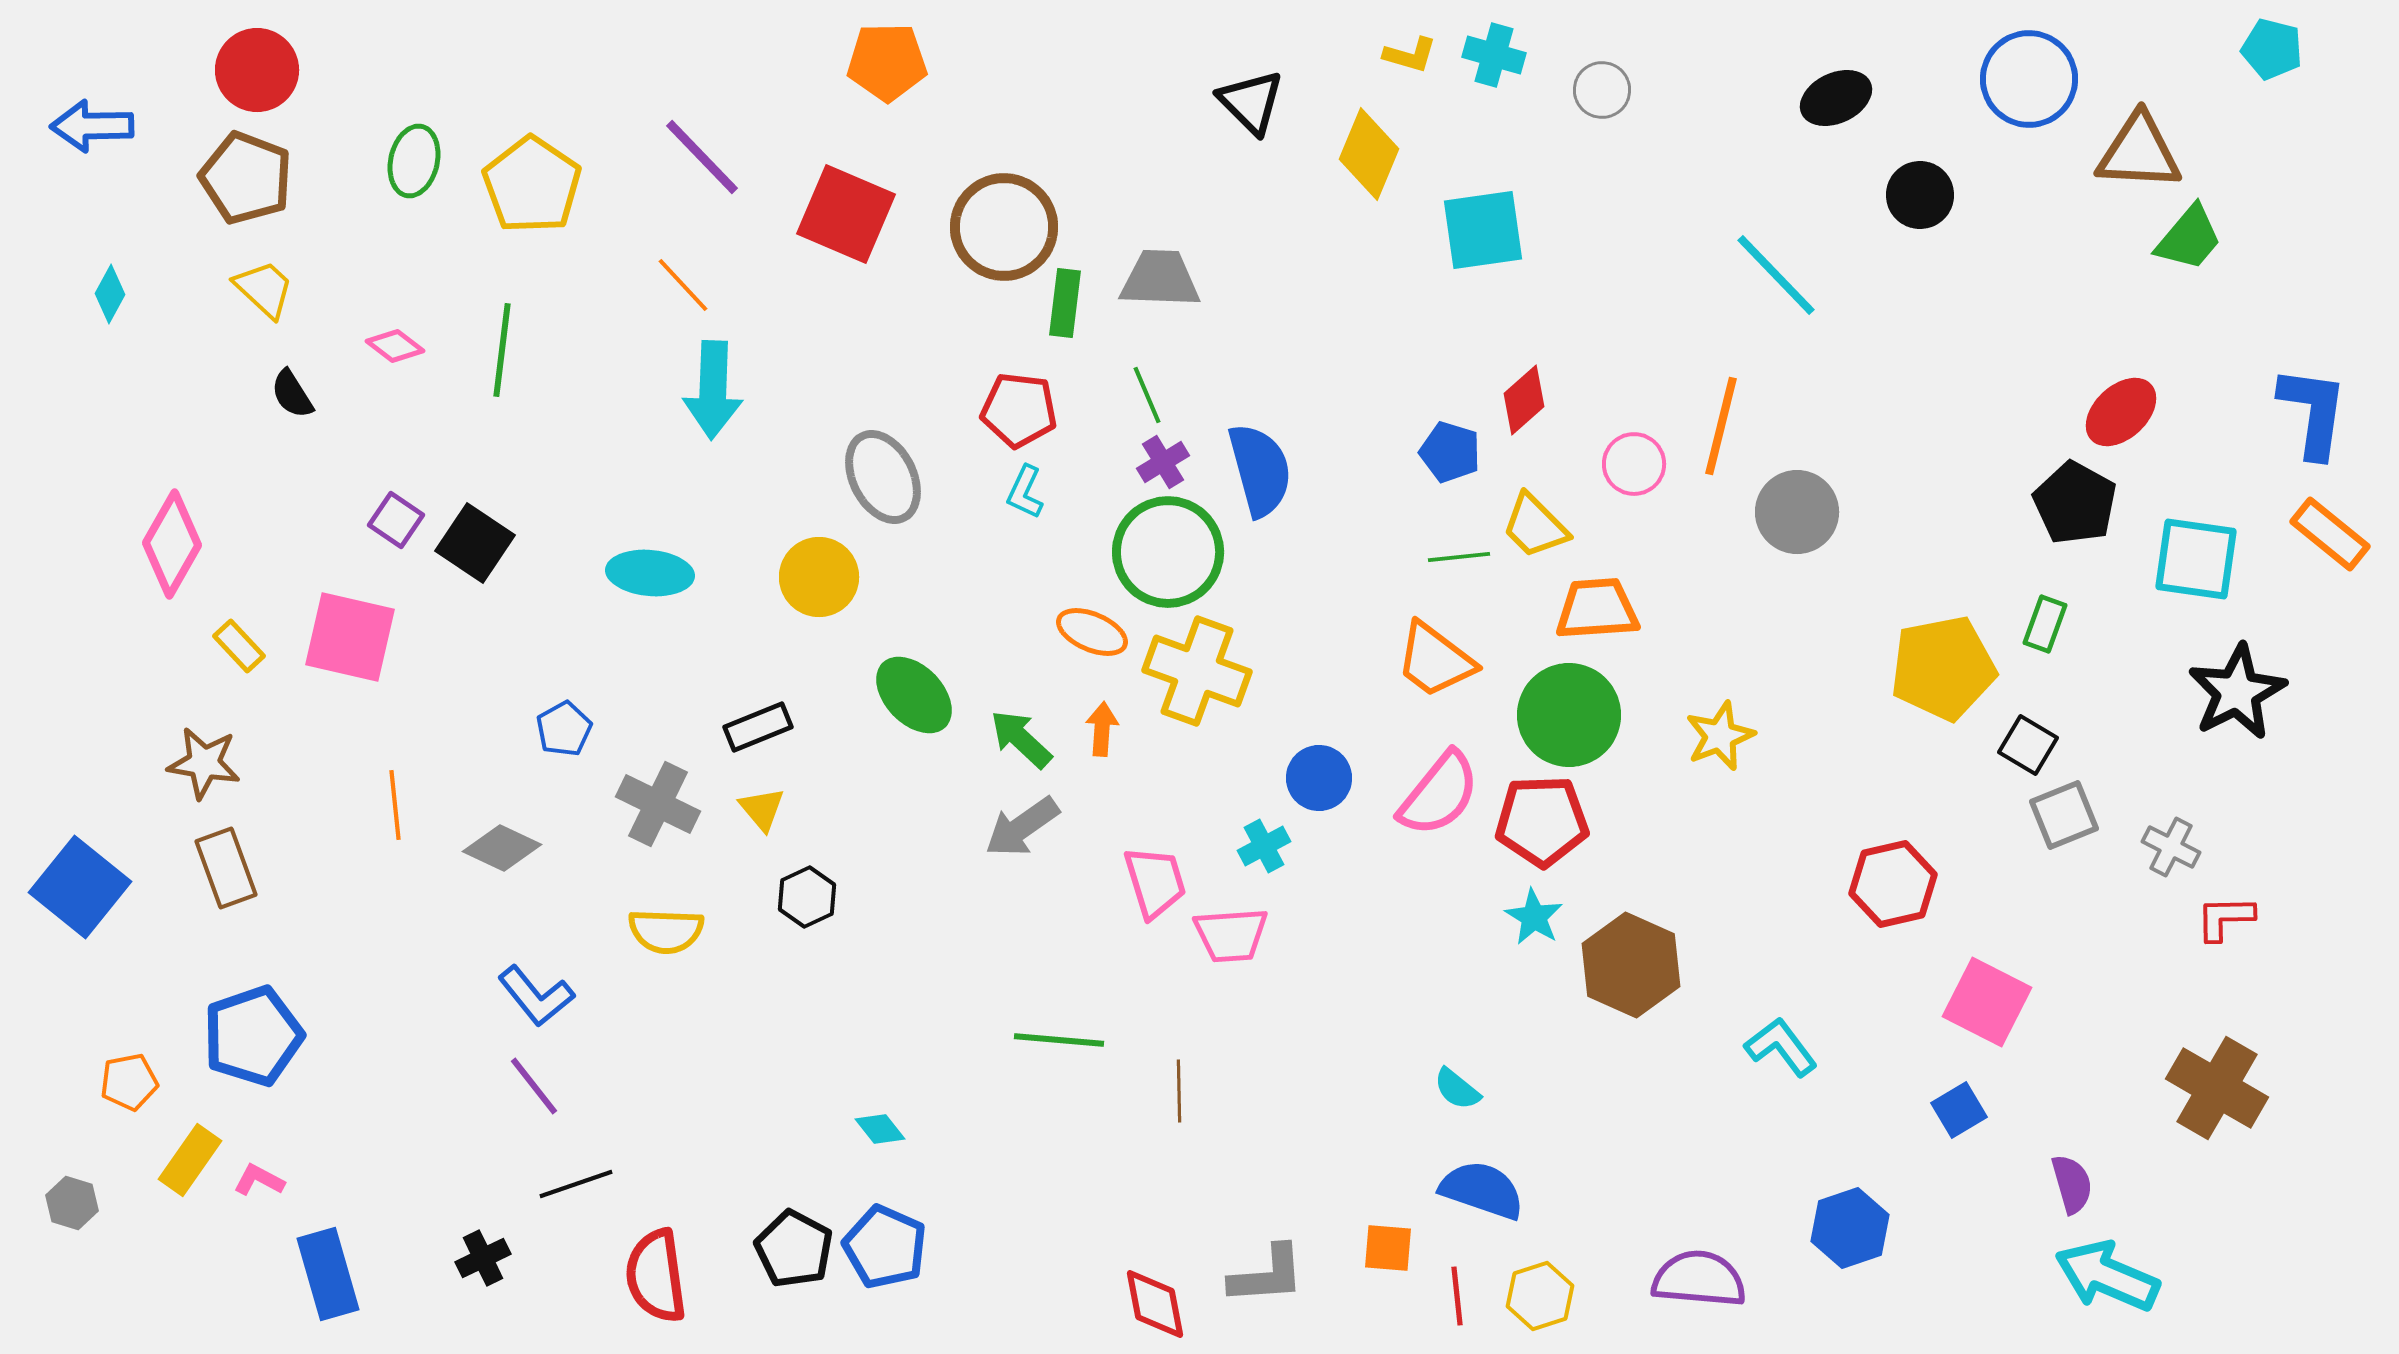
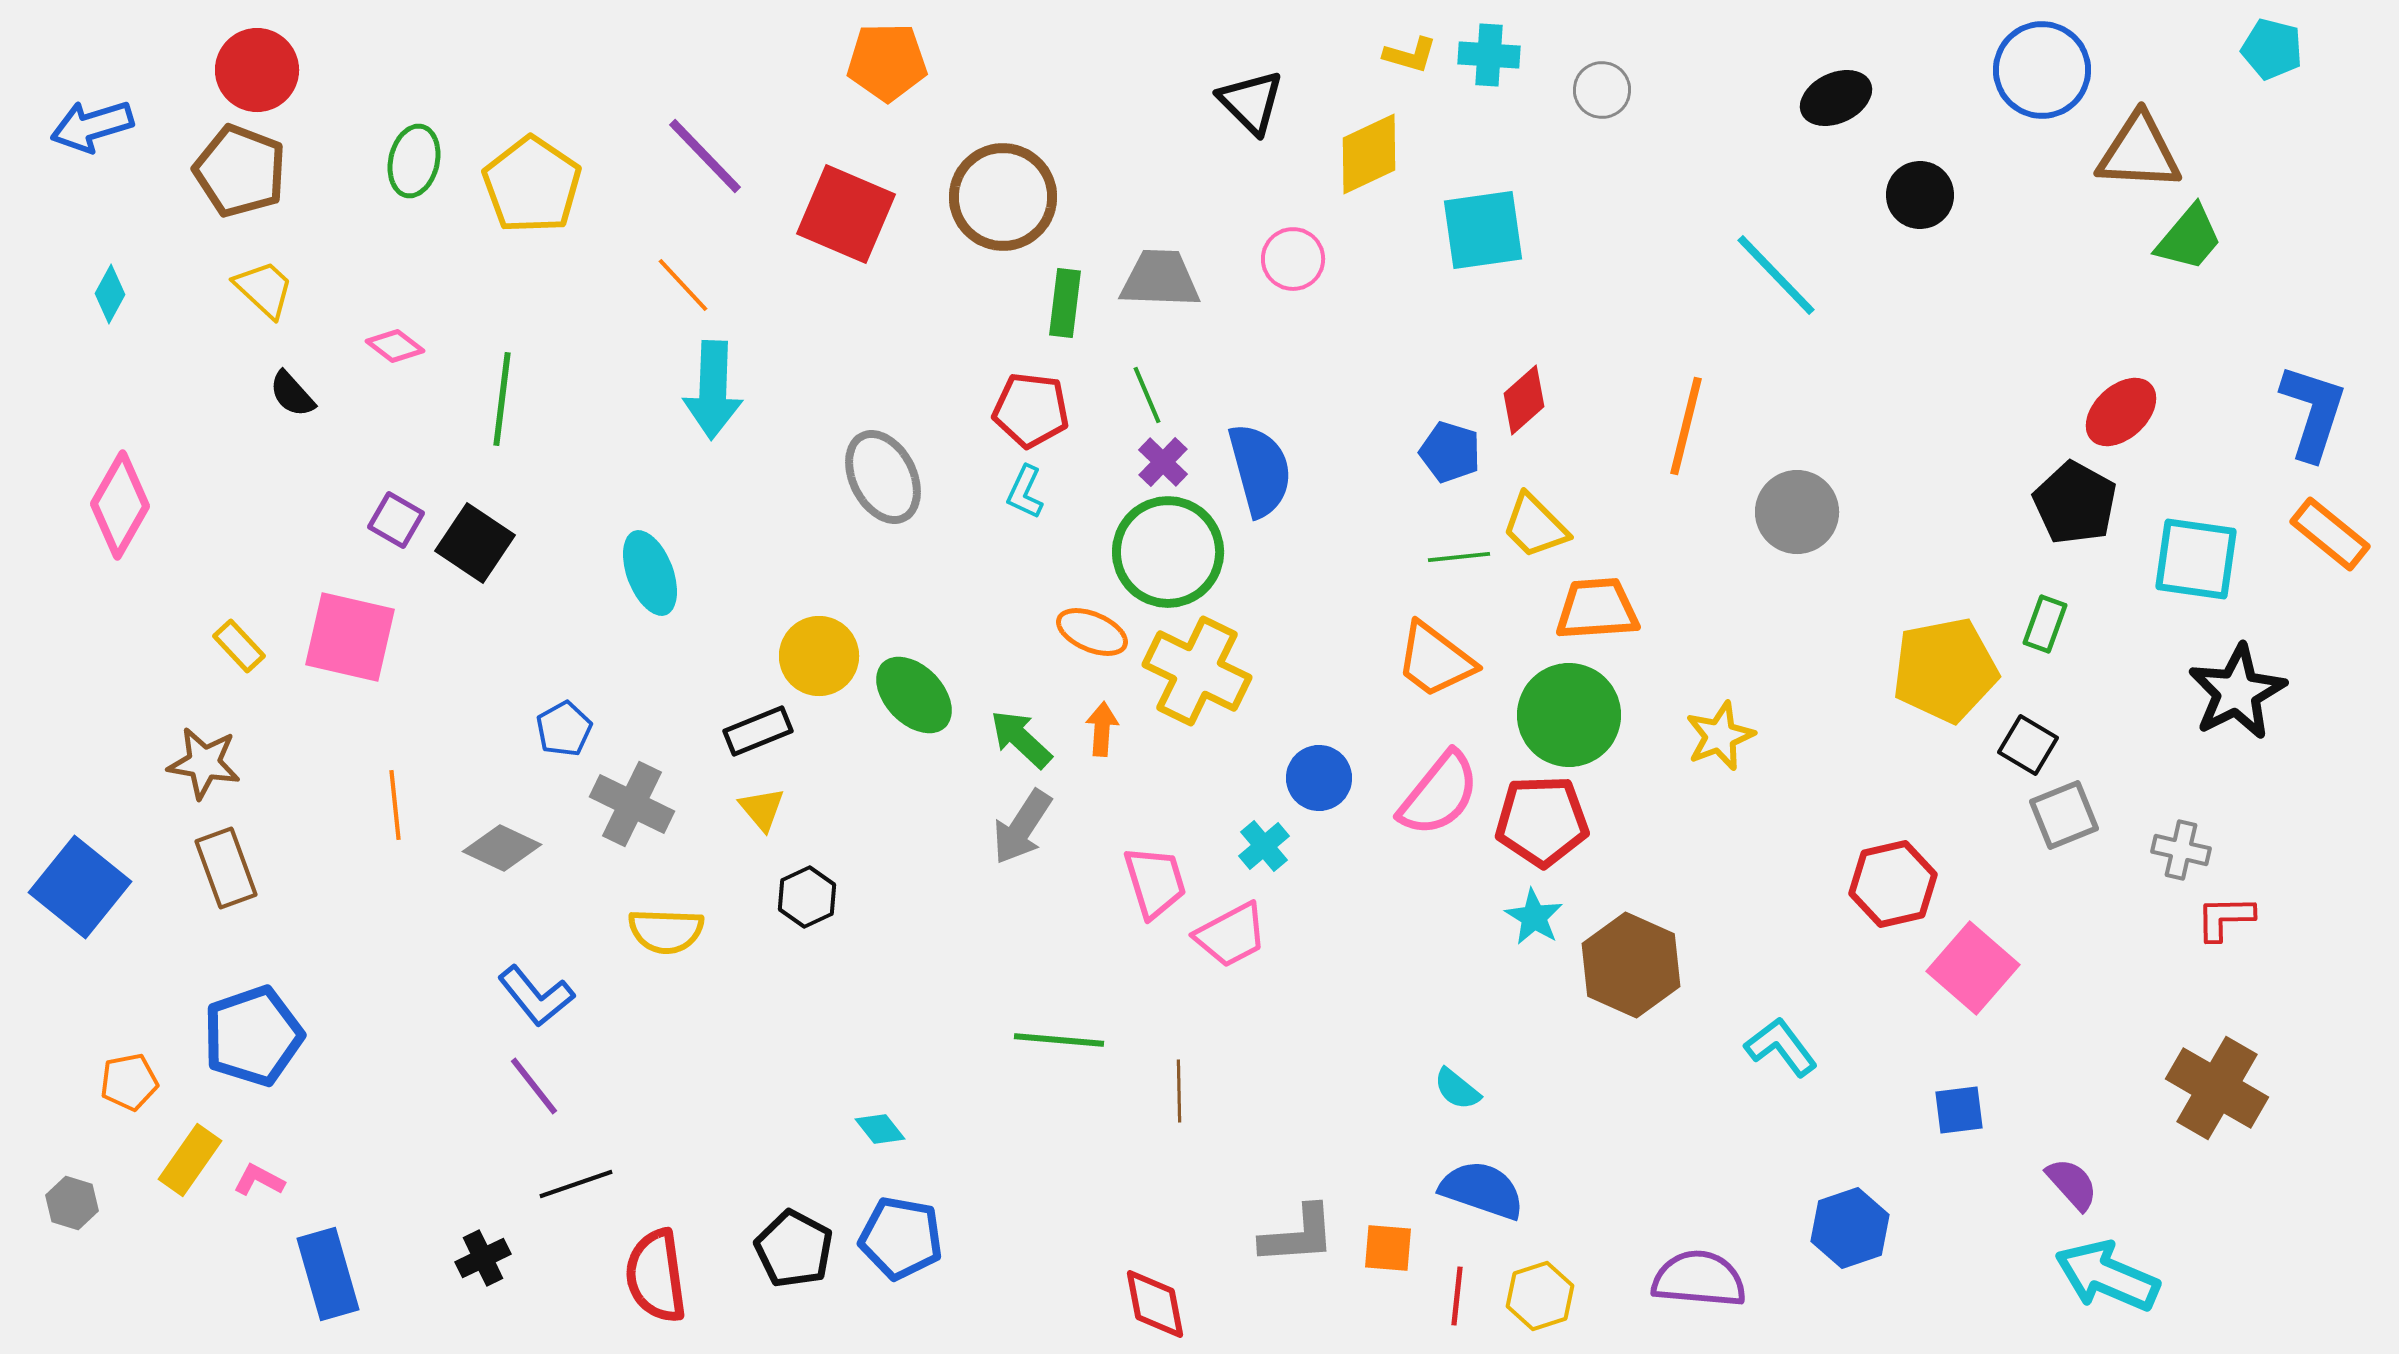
cyan cross at (1494, 55): moved 5 px left; rotated 12 degrees counterclockwise
blue circle at (2029, 79): moved 13 px right, 9 px up
blue arrow at (92, 126): rotated 16 degrees counterclockwise
yellow diamond at (1369, 154): rotated 42 degrees clockwise
purple line at (702, 157): moved 3 px right, 1 px up
brown pentagon at (246, 178): moved 6 px left, 7 px up
brown circle at (1004, 227): moved 1 px left, 30 px up
green line at (502, 350): moved 49 px down
black semicircle at (292, 394): rotated 10 degrees counterclockwise
red pentagon at (1019, 410): moved 12 px right
blue L-shape at (2313, 412): rotated 10 degrees clockwise
orange line at (1721, 426): moved 35 px left
purple cross at (1163, 462): rotated 15 degrees counterclockwise
pink circle at (1634, 464): moved 341 px left, 205 px up
purple square at (396, 520): rotated 4 degrees counterclockwise
pink diamond at (172, 544): moved 52 px left, 39 px up
cyan ellipse at (650, 573): rotated 64 degrees clockwise
yellow circle at (819, 577): moved 79 px down
yellow pentagon at (1943, 668): moved 2 px right, 2 px down
yellow cross at (1197, 671): rotated 6 degrees clockwise
black rectangle at (758, 727): moved 4 px down
gray cross at (658, 804): moved 26 px left
gray arrow at (1022, 827): rotated 22 degrees counterclockwise
cyan cross at (1264, 846): rotated 12 degrees counterclockwise
gray cross at (2171, 847): moved 10 px right, 3 px down; rotated 14 degrees counterclockwise
pink trapezoid at (1231, 935): rotated 24 degrees counterclockwise
pink square at (1987, 1002): moved 14 px left, 34 px up; rotated 14 degrees clockwise
blue square at (1959, 1110): rotated 24 degrees clockwise
purple semicircle at (2072, 1184): rotated 26 degrees counterclockwise
blue pentagon at (885, 1247): moved 16 px right, 9 px up; rotated 14 degrees counterclockwise
gray L-shape at (1267, 1275): moved 31 px right, 40 px up
red line at (1457, 1296): rotated 12 degrees clockwise
